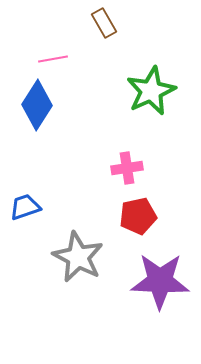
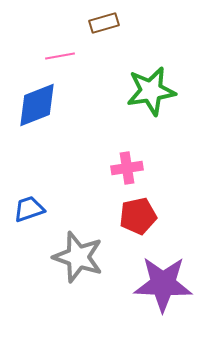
brown rectangle: rotated 76 degrees counterclockwise
pink line: moved 7 px right, 3 px up
green star: rotated 15 degrees clockwise
blue diamond: rotated 36 degrees clockwise
blue trapezoid: moved 4 px right, 2 px down
gray star: rotated 9 degrees counterclockwise
purple star: moved 3 px right, 3 px down
